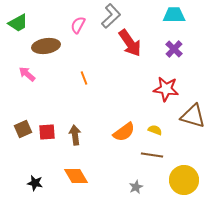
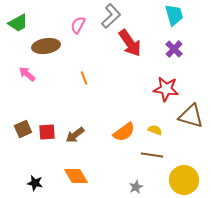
cyan trapezoid: rotated 75 degrees clockwise
brown triangle: moved 2 px left
brown arrow: rotated 120 degrees counterclockwise
